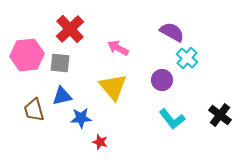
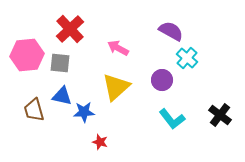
purple semicircle: moved 1 px left, 1 px up
yellow triangle: moved 3 px right; rotated 28 degrees clockwise
blue triangle: rotated 25 degrees clockwise
blue star: moved 3 px right, 6 px up
